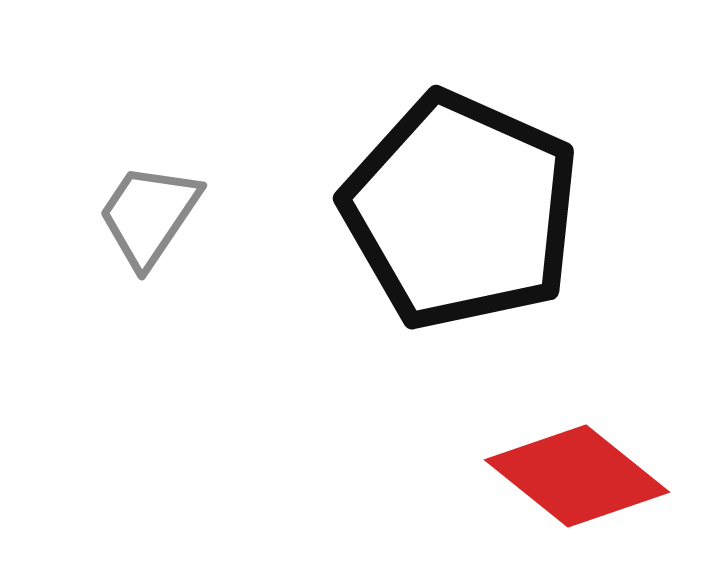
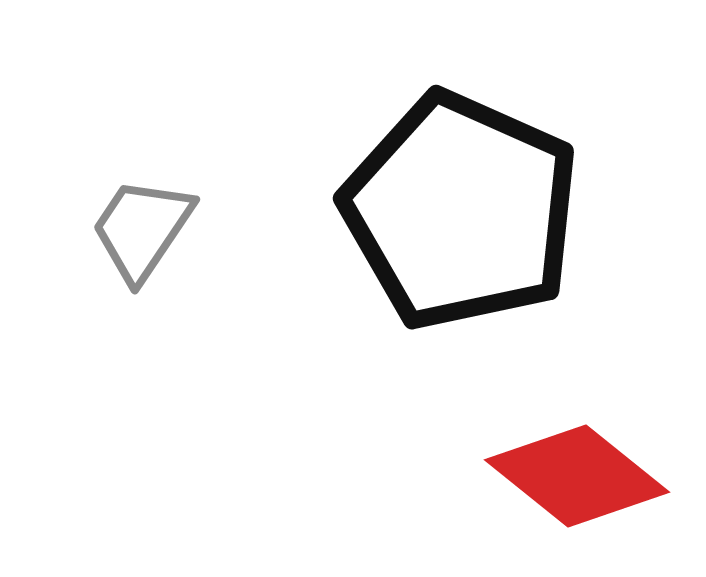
gray trapezoid: moved 7 px left, 14 px down
